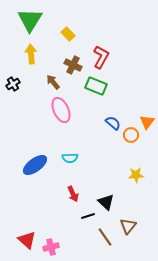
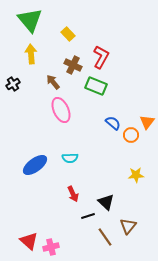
green triangle: rotated 12 degrees counterclockwise
red triangle: moved 2 px right, 1 px down
